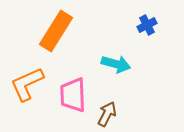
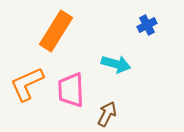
pink trapezoid: moved 2 px left, 5 px up
